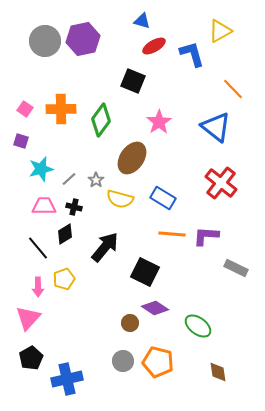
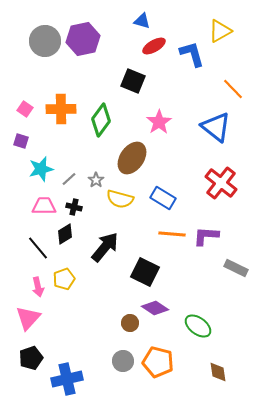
pink arrow at (38, 287): rotated 12 degrees counterclockwise
black pentagon at (31, 358): rotated 10 degrees clockwise
